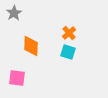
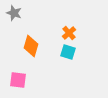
gray star: rotated 21 degrees counterclockwise
orange diamond: rotated 15 degrees clockwise
pink square: moved 1 px right, 2 px down
